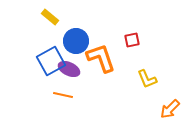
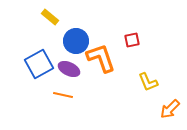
blue square: moved 12 px left, 3 px down
yellow L-shape: moved 1 px right, 3 px down
